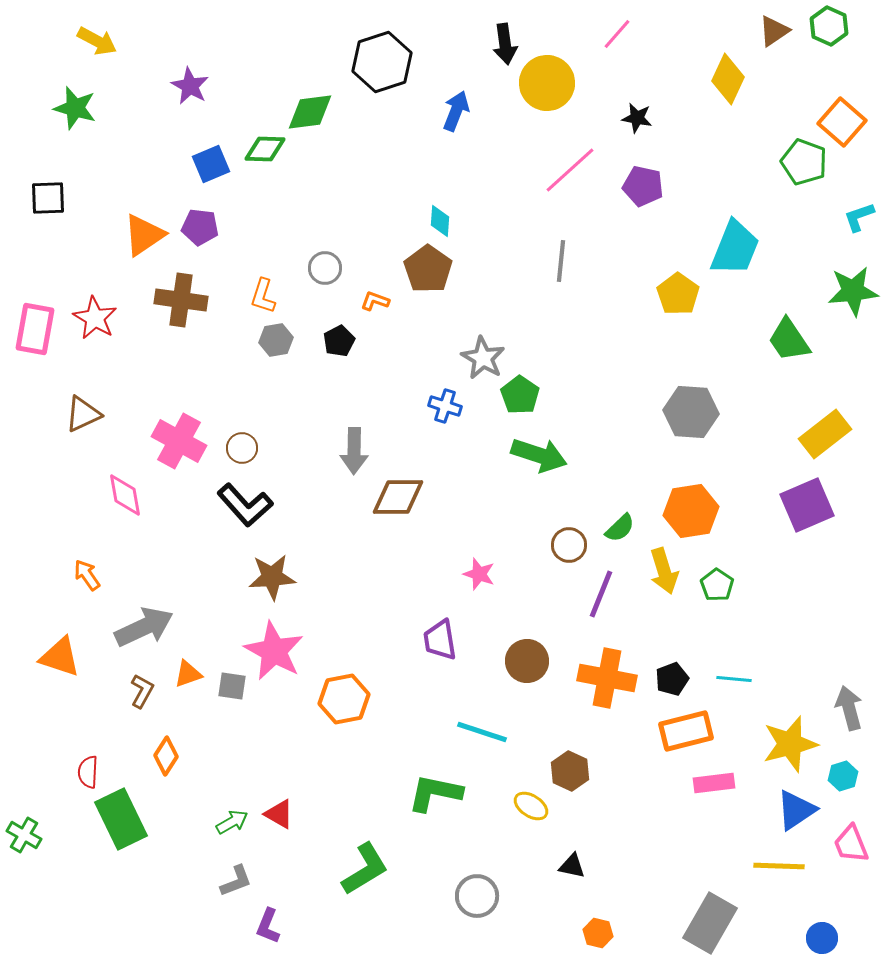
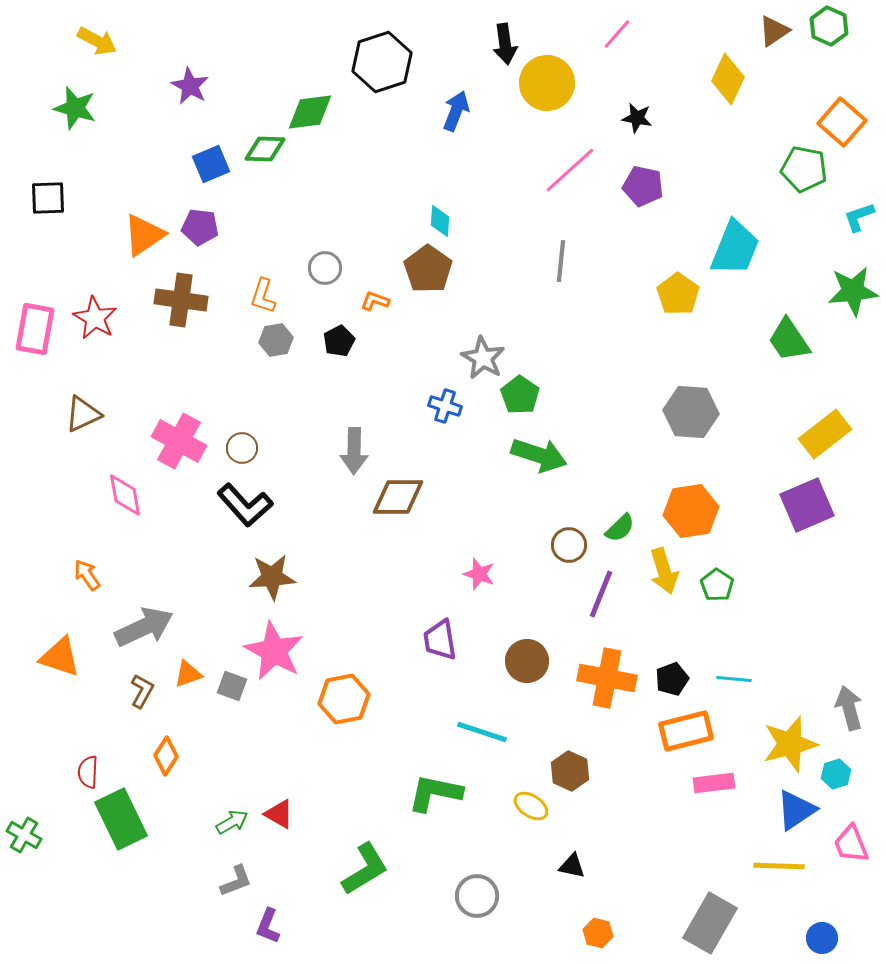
green pentagon at (804, 162): moved 7 px down; rotated 9 degrees counterclockwise
gray square at (232, 686): rotated 12 degrees clockwise
cyan hexagon at (843, 776): moved 7 px left, 2 px up
